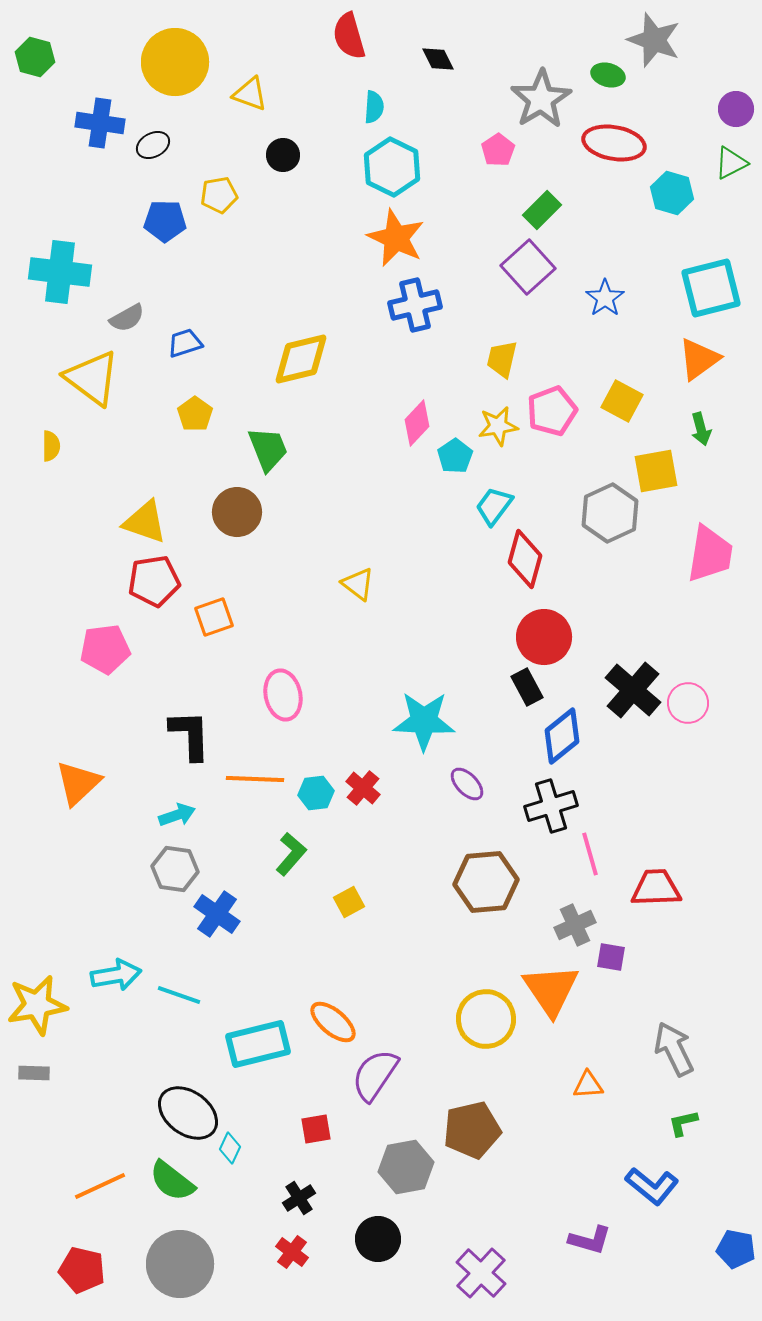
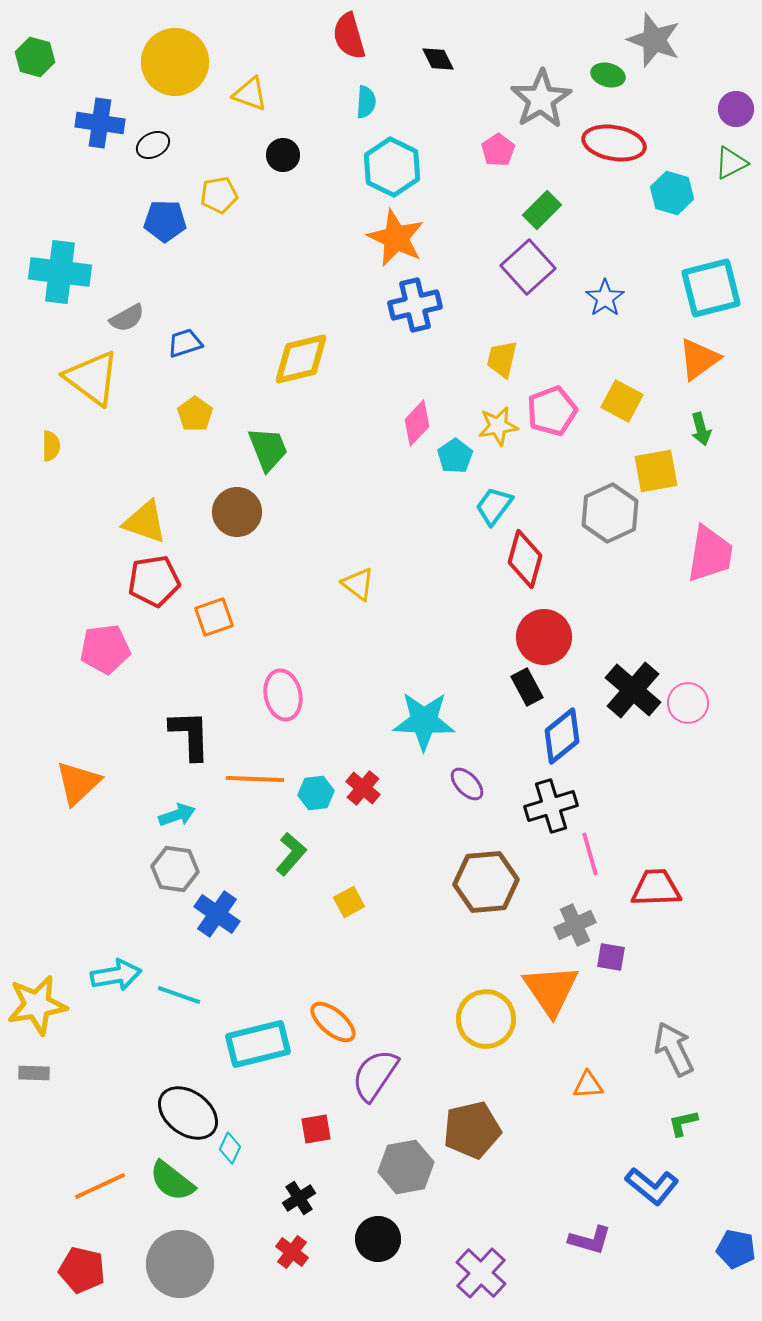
cyan semicircle at (374, 107): moved 8 px left, 5 px up
